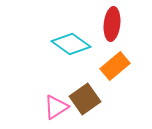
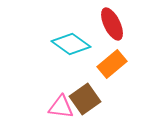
red ellipse: rotated 32 degrees counterclockwise
orange rectangle: moved 3 px left, 2 px up
pink triangle: moved 5 px right; rotated 40 degrees clockwise
